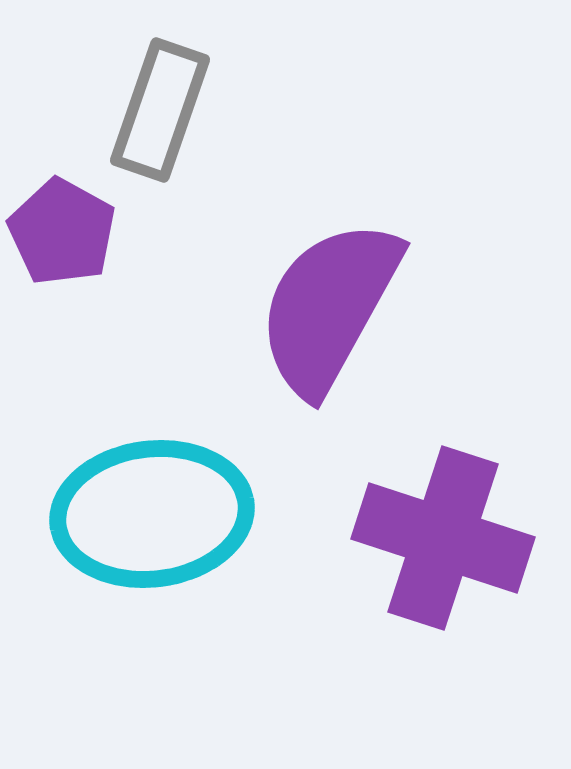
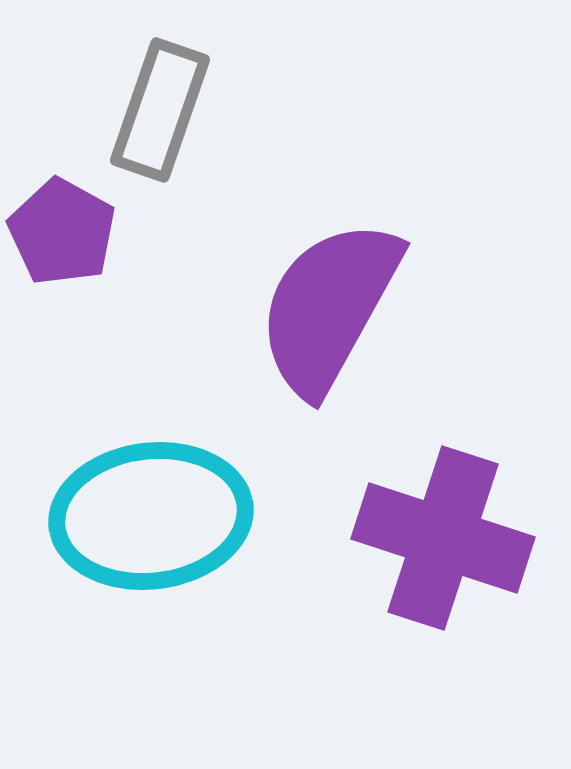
cyan ellipse: moved 1 px left, 2 px down
